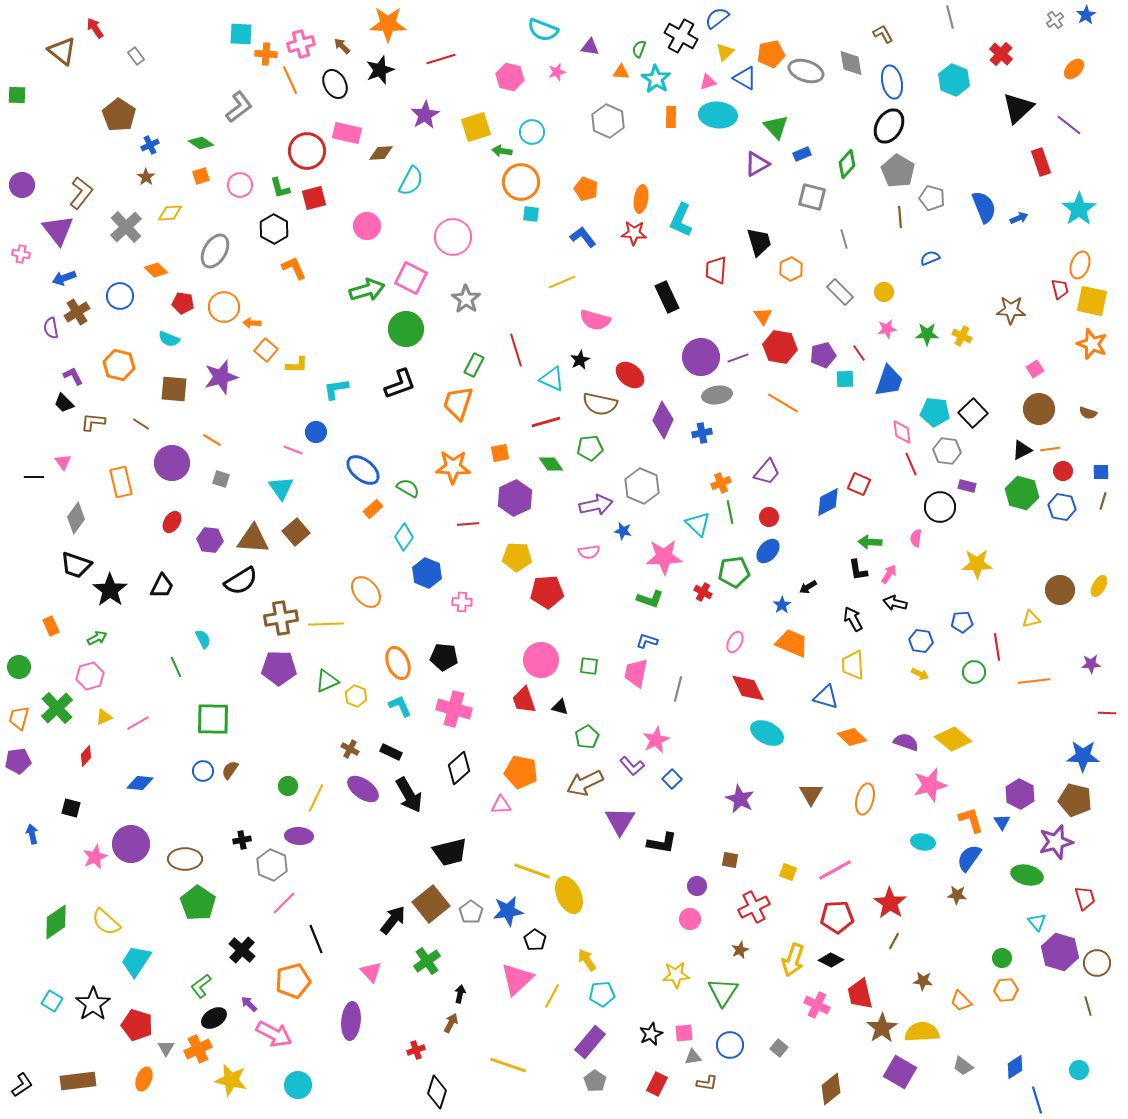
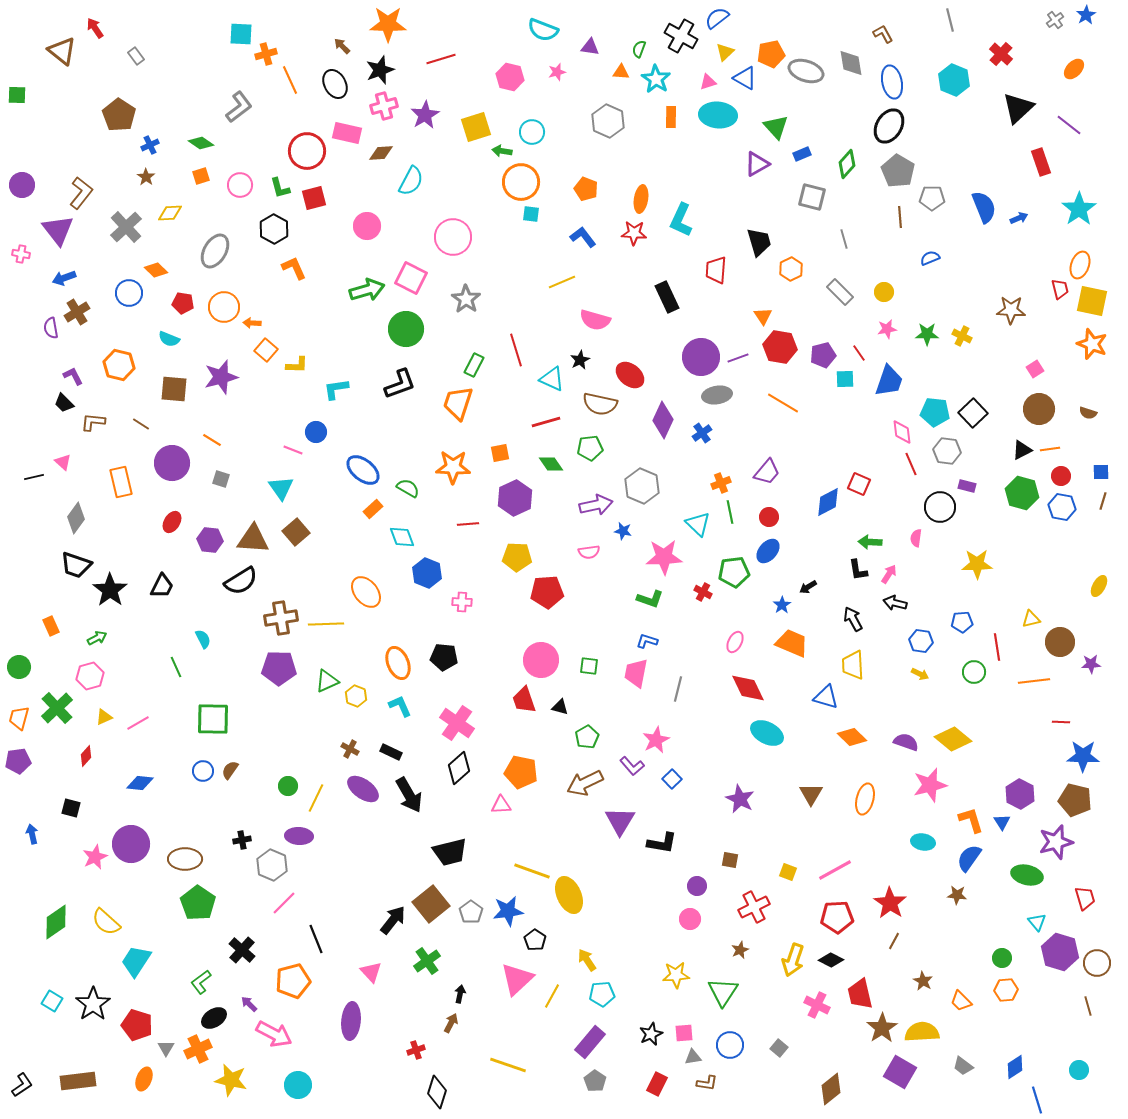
gray line at (950, 17): moved 3 px down
pink cross at (301, 44): moved 83 px right, 62 px down
orange cross at (266, 54): rotated 20 degrees counterclockwise
gray pentagon at (932, 198): rotated 15 degrees counterclockwise
blue circle at (120, 296): moved 9 px right, 3 px up
blue cross at (702, 433): rotated 24 degrees counterclockwise
pink triangle at (63, 462): rotated 12 degrees counterclockwise
red circle at (1063, 471): moved 2 px left, 5 px down
black line at (34, 477): rotated 12 degrees counterclockwise
cyan diamond at (404, 537): moved 2 px left; rotated 56 degrees counterclockwise
brown circle at (1060, 590): moved 52 px down
pink cross at (454, 709): moved 3 px right, 14 px down; rotated 20 degrees clockwise
red line at (1107, 713): moved 46 px left, 9 px down
brown star at (923, 981): rotated 24 degrees clockwise
green L-shape at (201, 986): moved 4 px up
